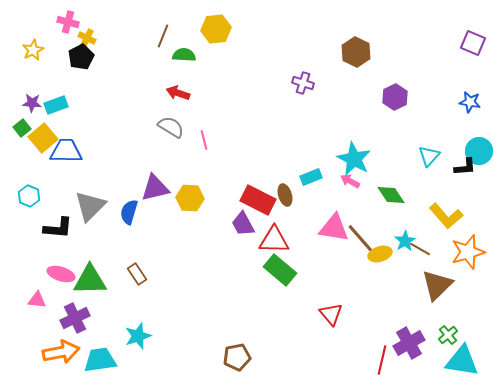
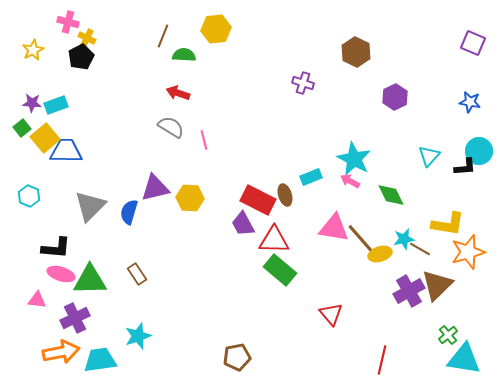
yellow square at (43, 138): moved 2 px right
green diamond at (391, 195): rotated 8 degrees clockwise
yellow L-shape at (446, 216): moved 2 px right, 8 px down; rotated 40 degrees counterclockwise
black L-shape at (58, 228): moved 2 px left, 20 px down
cyan star at (405, 241): moved 1 px left, 2 px up; rotated 20 degrees clockwise
purple cross at (409, 343): moved 52 px up
cyan triangle at (462, 361): moved 2 px right, 2 px up
